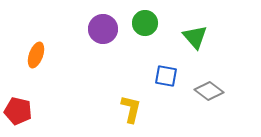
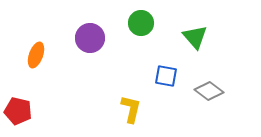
green circle: moved 4 px left
purple circle: moved 13 px left, 9 px down
